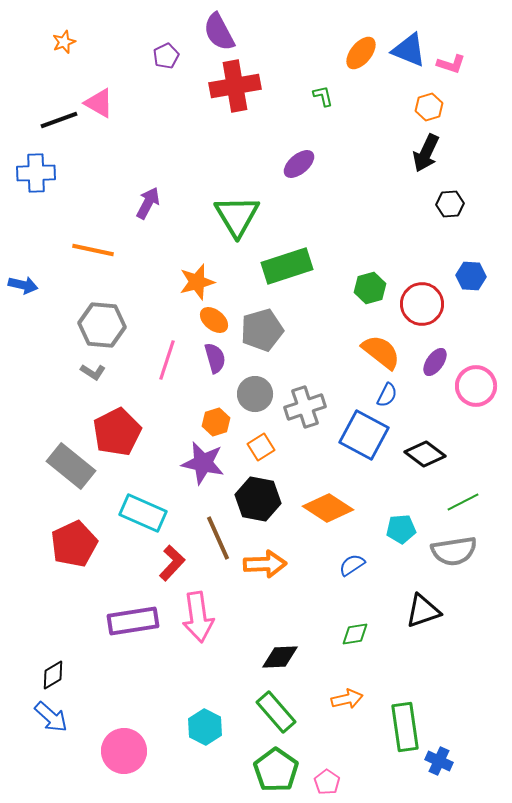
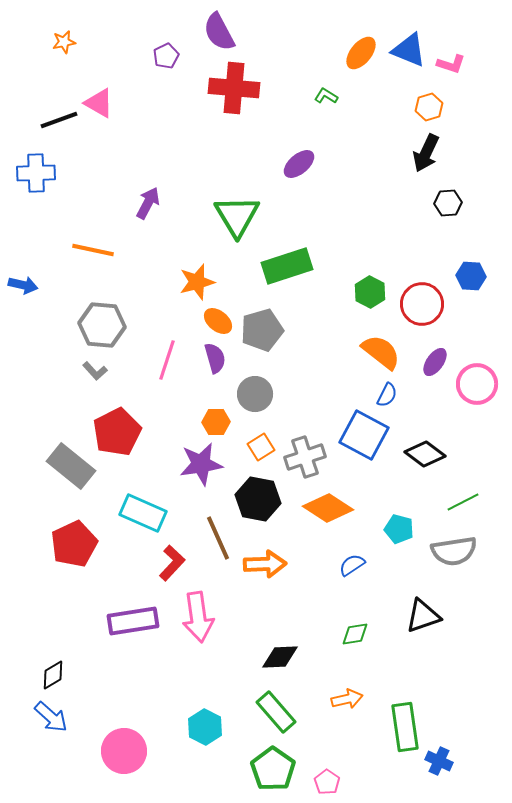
orange star at (64, 42): rotated 10 degrees clockwise
red cross at (235, 86): moved 1 px left, 2 px down; rotated 15 degrees clockwise
green L-shape at (323, 96): moved 3 px right; rotated 45 degrees counterclockwise
black hexagon at (450, 204): moved 2 px left, 1 px up
green hexagon at (370, 288): moved 4 px down; rotated 16 degrees counterclockwise
orange ellipse at (214, 320): moved 4 px right, 1 px down
gray L-shape at (93, 372): moved 2 px right, 1 px up; rotated 15 degrees clockwise
pink circle at (476, 386): moved 1 px right, 2 px up
gray cross at (305, 407): moved 50 px down
orange hexagon at (216, 422): rotated 16 degrees clockwise
purple star at (203, 463): moved 2 px left, 1 px down; rotated 21 degrees counterclockwise
cyan pentagon at (401, 529): moved 2 px left; rotated 20 degrees clockwise
black triangle at (423, 611): moved 5 px down
green pentagon at (276, 770): moved 3 px left, 1 px up
